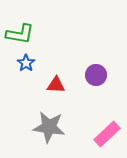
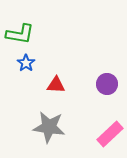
purple circle: moved 11 px right, 9 px down
pink rectangle: moved 3 px right
